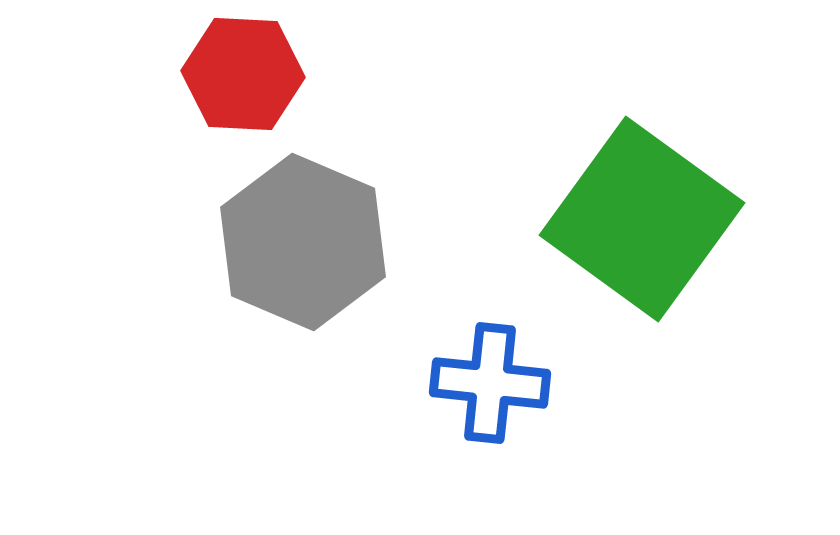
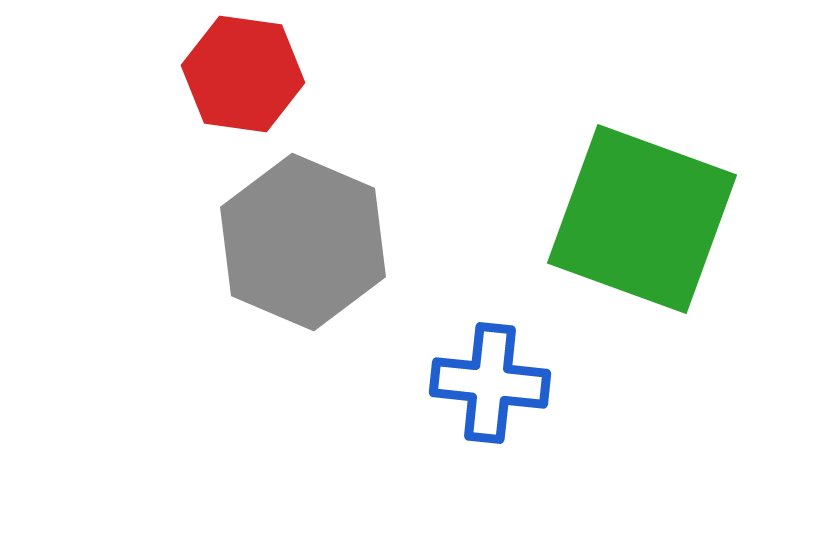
red hexagon: rotated 5 degrees clockwise
green square: rotated 16 degrees counterclockwise
